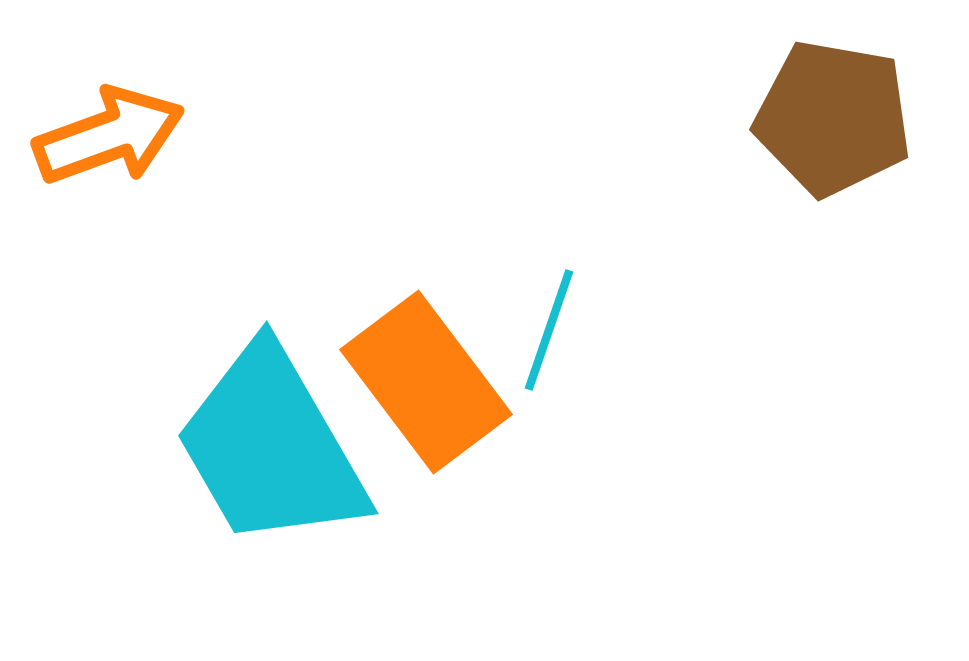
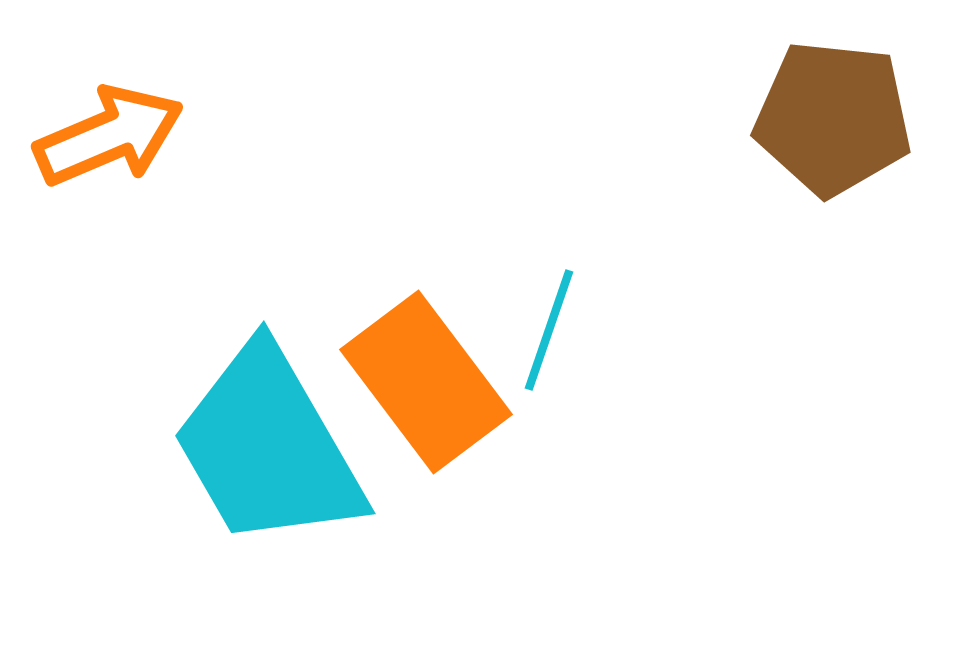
brown pentagon: rotated 4 degrees counterclockwise
orange arrow: rotated 3 degrees counterclockwise
cyan trapezoid: moved 3 px left
